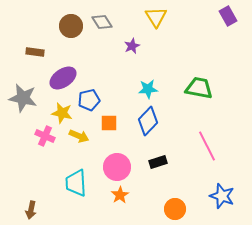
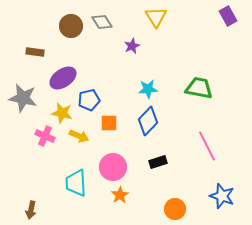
pink circle: moved 4 px left
